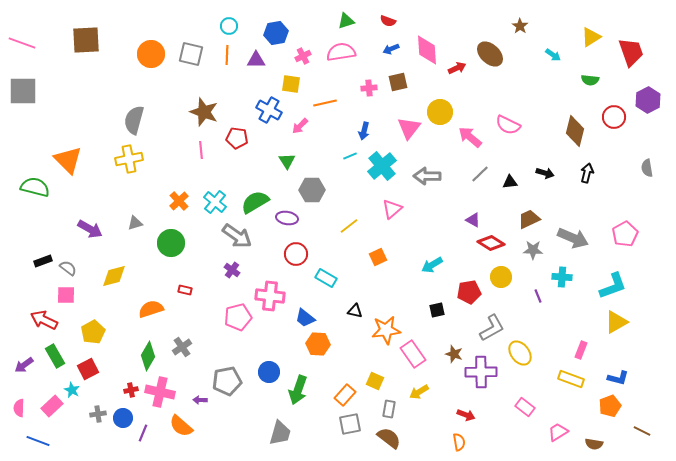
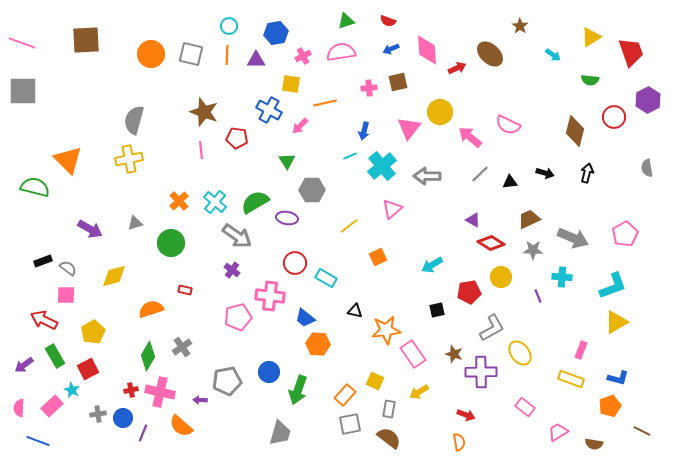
red circle at (296, 254): moved 1 px left, 9 px down
